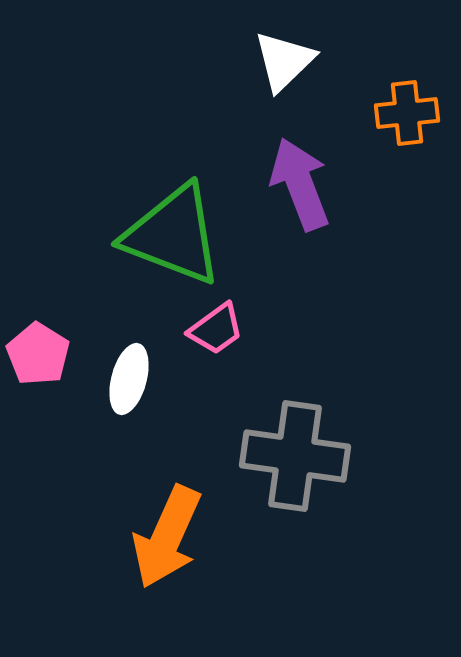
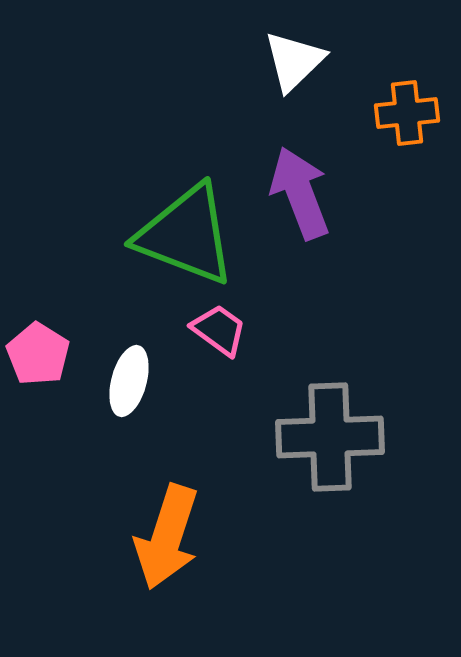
white triangle: moved 10 px right
purple arrow: moved 9 px down
green triangle: moved 13 px right
pink trapezoid: moved 3 px right, 1 px down; rotated 108 degrees counterclockwise
white ellipse: moved 2 px down
gray cross: moved 35 px right, 19 px up; rotated 10 degrees counterclockwise
orange arrow: rotated 6 degrees counterclockwise
